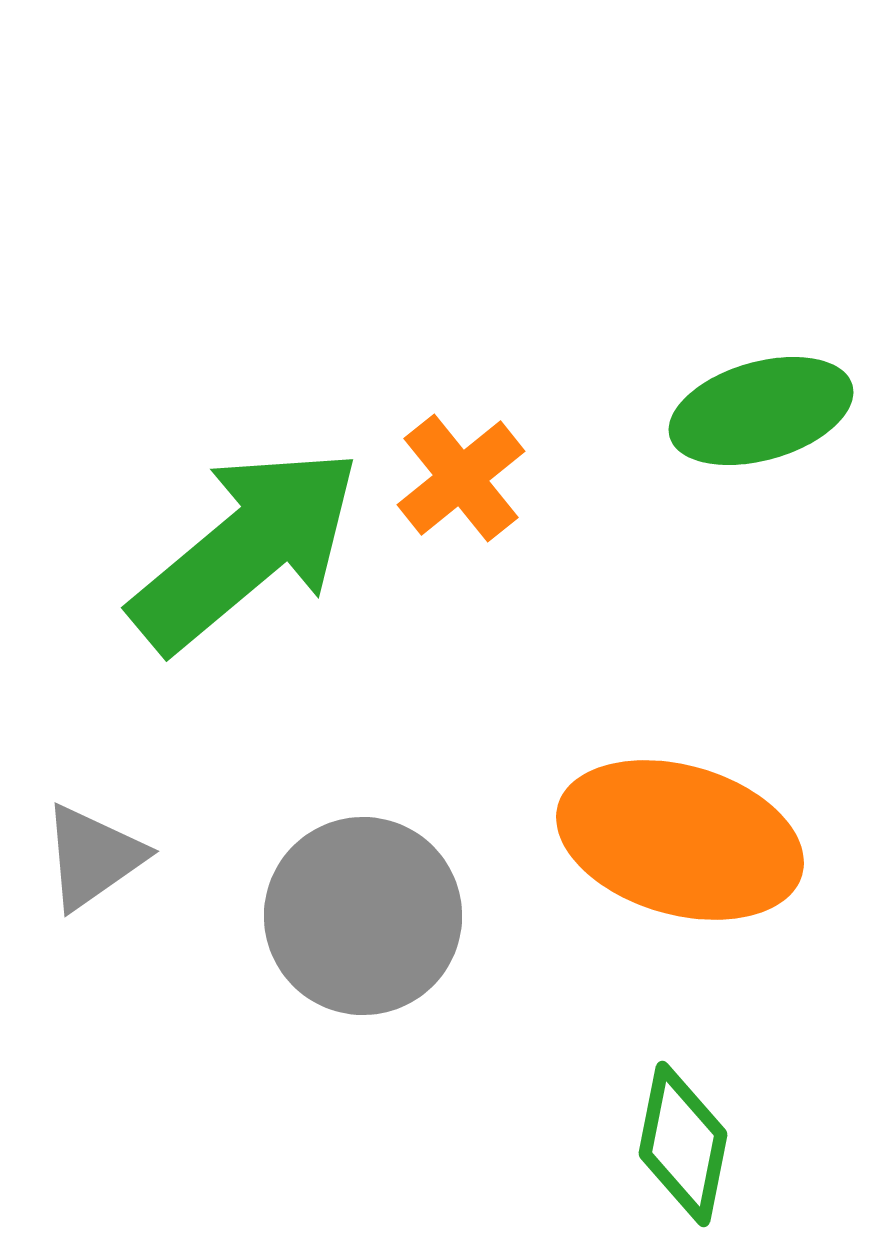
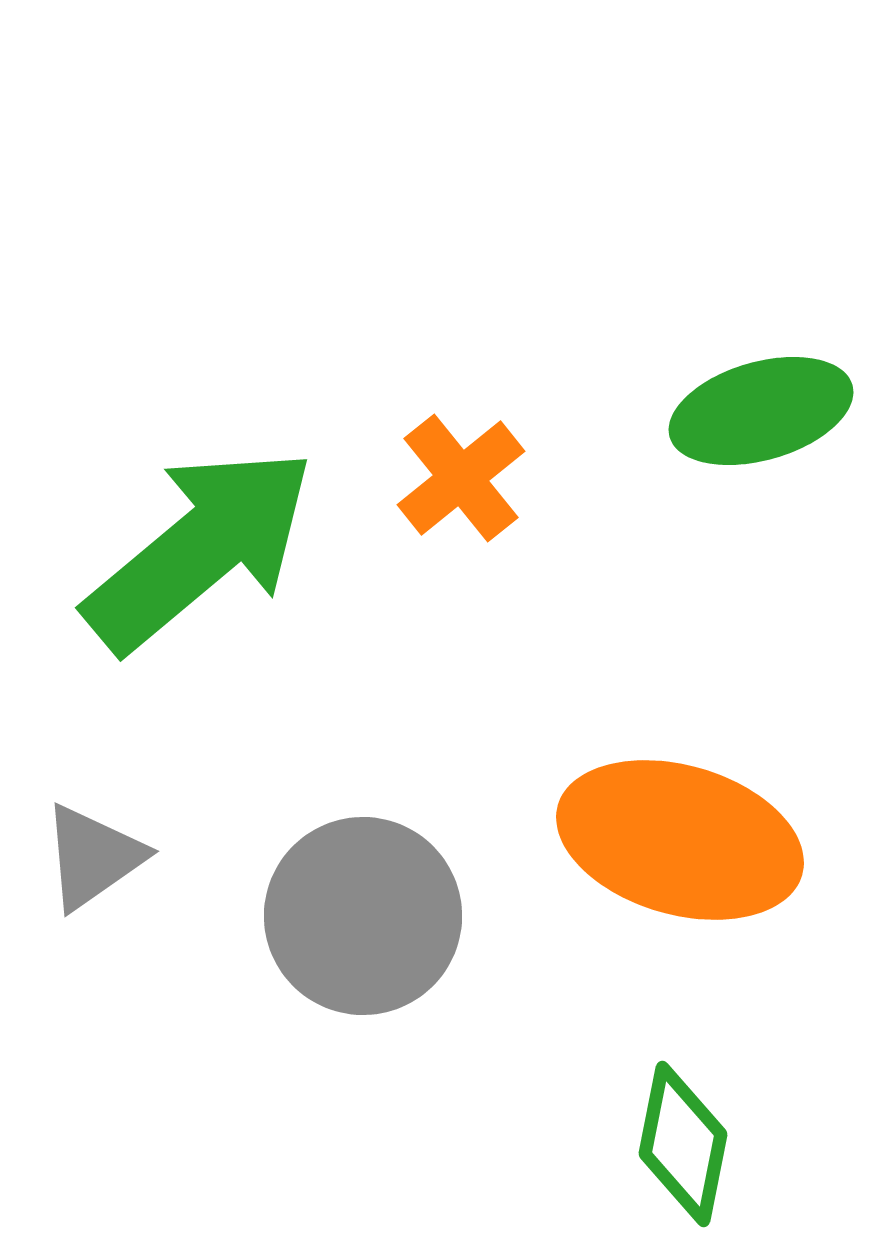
green arrow: moved 46 px left
